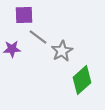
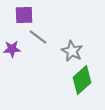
gray star: moved 10 px right; rotated 15 degrees counterclockwise
